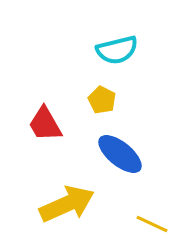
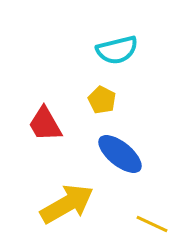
yellow arrow: rotated 6 degrees counterclockwise
